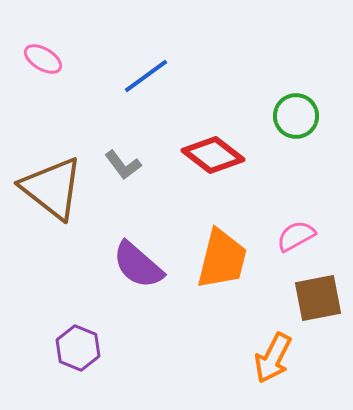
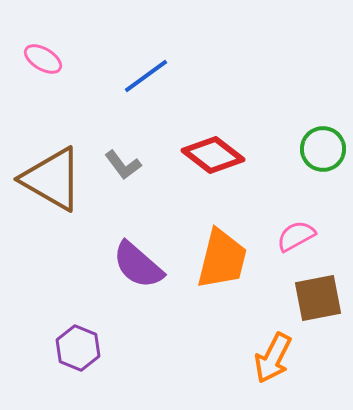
green circle: moved 27 px right, 33 px down
brown triangle: moved 9 px up; rotated 8 degrees counterclockwise
